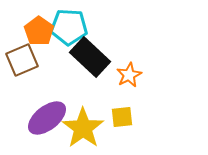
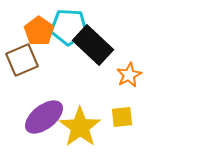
black rectangle: moved 3 px right, 12 px up
purple ellipse: moved 3 px left, 1 px up
yellow star: moved 3 px left, 1 px up
